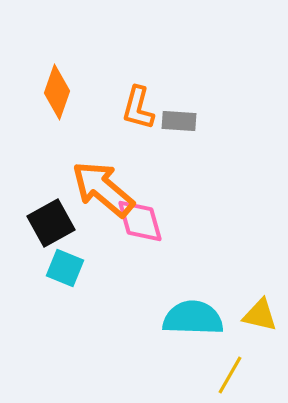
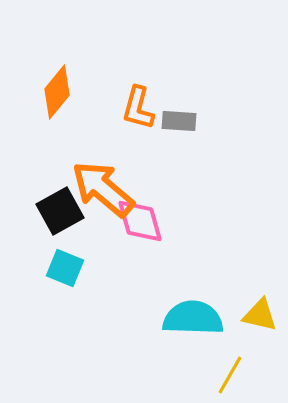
orange diamond: rotated 20 degrees clockwise
black square: moved 9 px right, 12 px up
